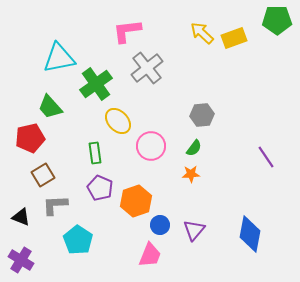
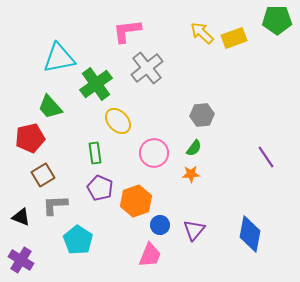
pink circle: moved 3 px right, 7 px down
